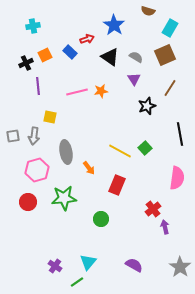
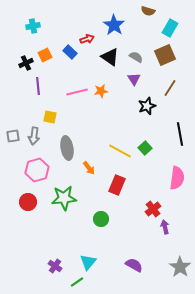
gray ellipse: moved 1 px right, 4 px up
